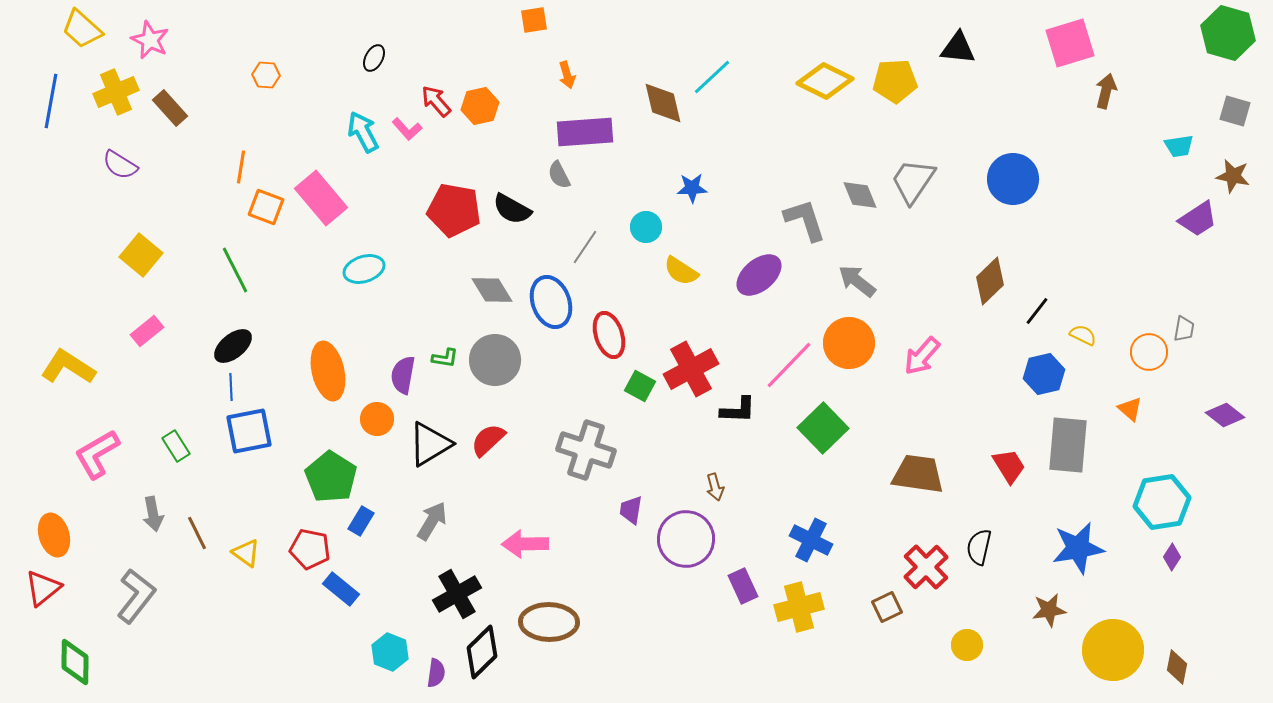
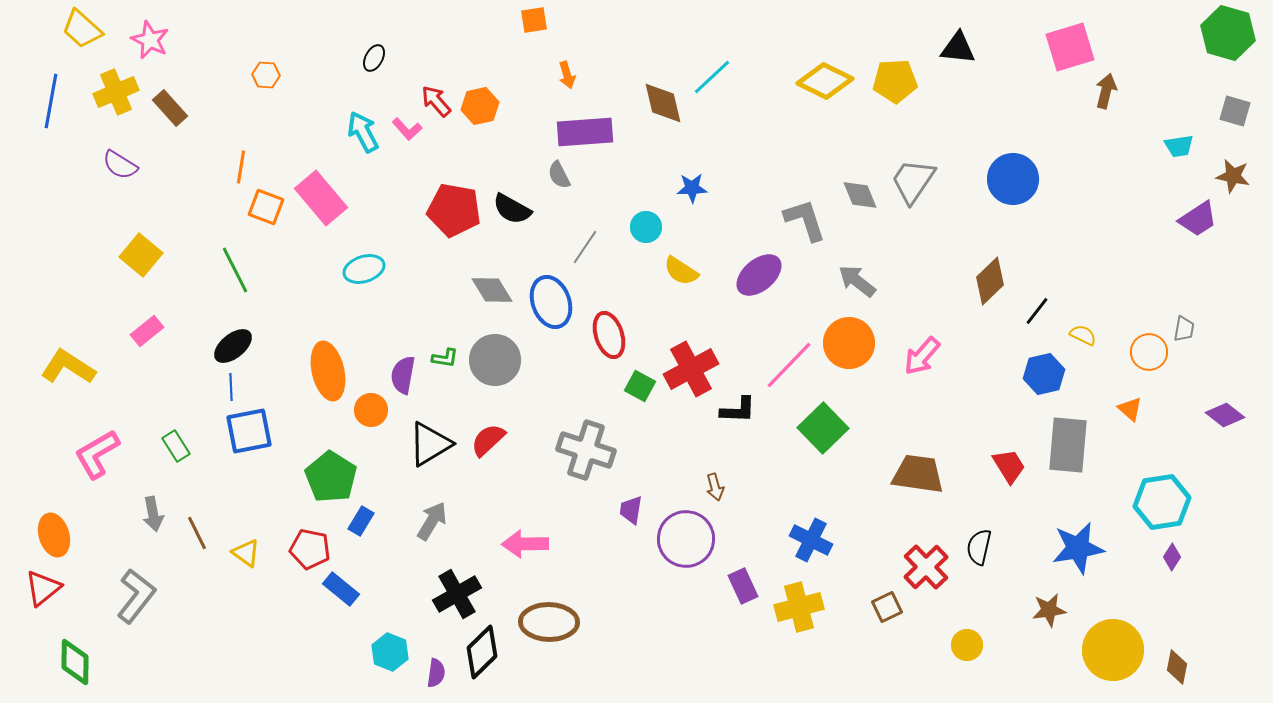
pink square at (1070, 43): moved 4 px down
orange circle at (377, 419): moved 6 px left, 9 px up
